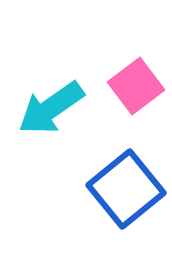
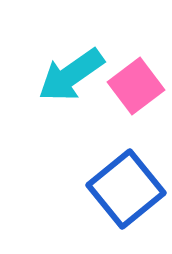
cyan arrow: moved 20 px right, 33 px up
